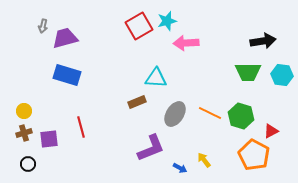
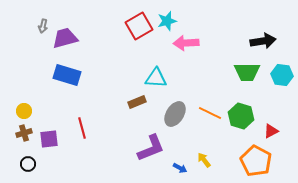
green trapezoid: moved 1 px left
red line: moved 1 px right, 1 px down
orange pentagon: moved 2 px right, 6 px down
